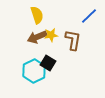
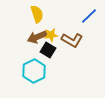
yellow semicircle: moved 1 px up
brown L-shape: moved 1 px left; rotated 110 degrees clockwise
black square: moved 13 px up
